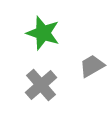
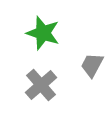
gray trapezoid: moved 1 px up; rotated 32 degrees counterclockwise
